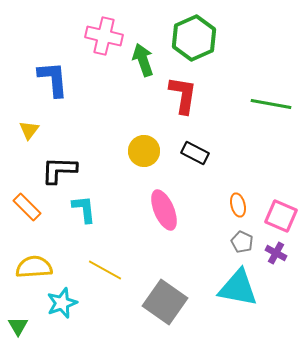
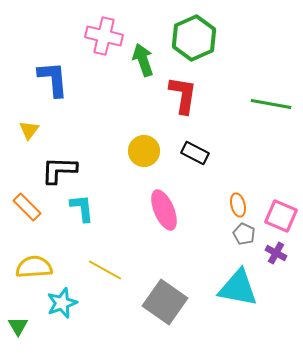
cyan L-shape: moved 2 px left, 1 px up
gray pentagon: moved 2 px right, 8 px up
